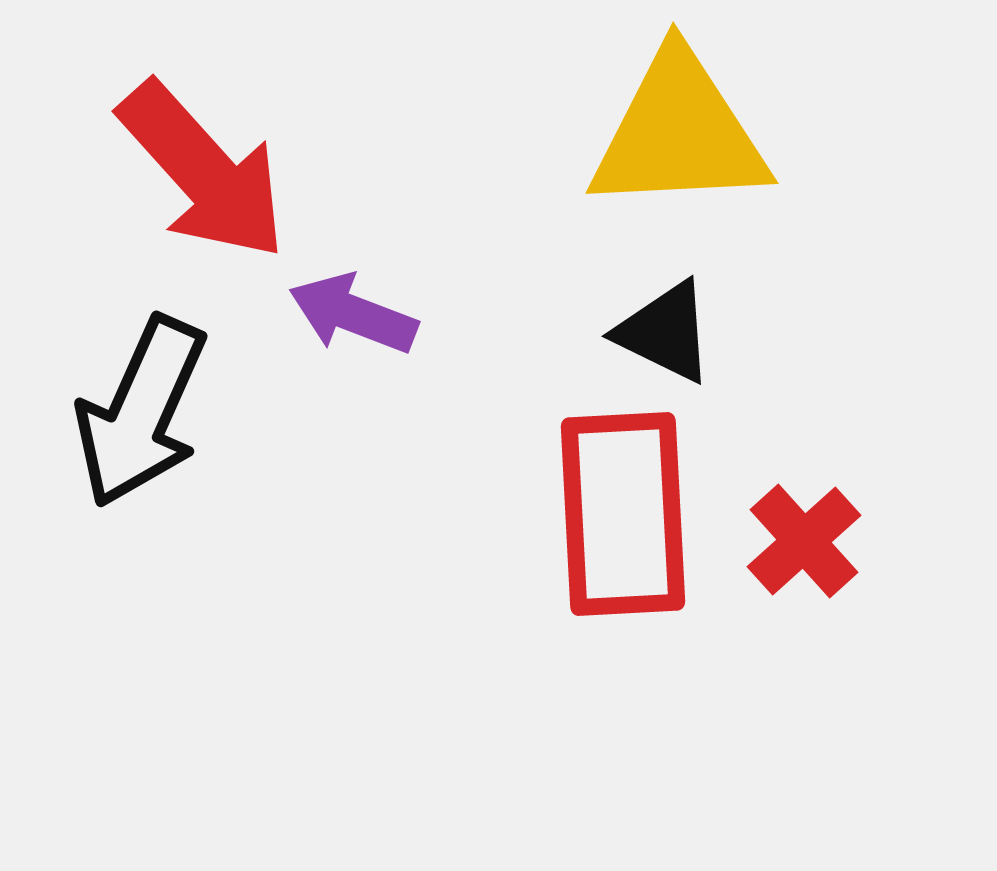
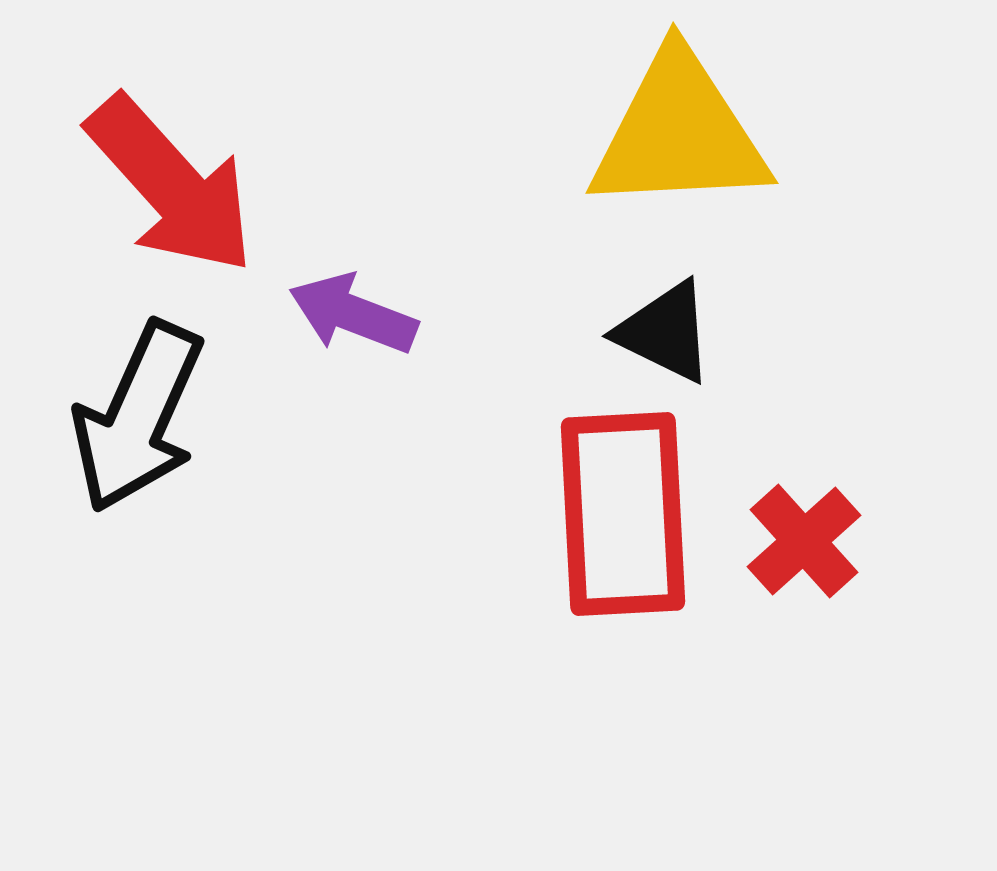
red arrow: moved 32 px left, 14 px down
black arrow: moved 3 px left, 5 px down
